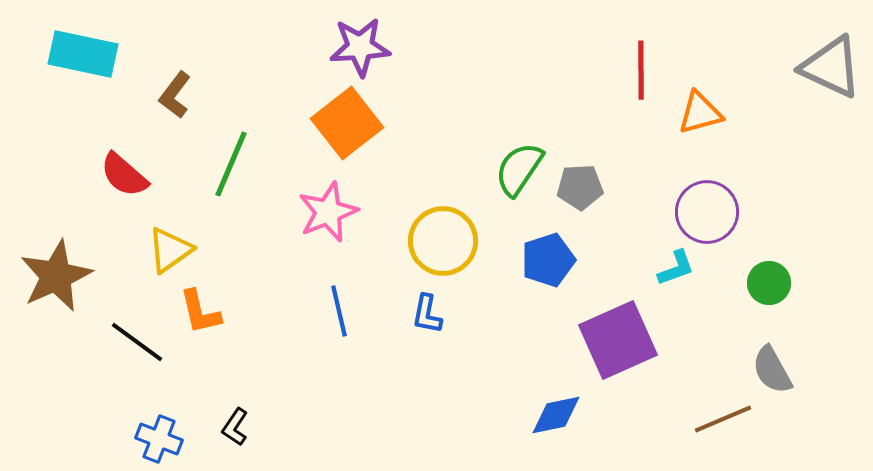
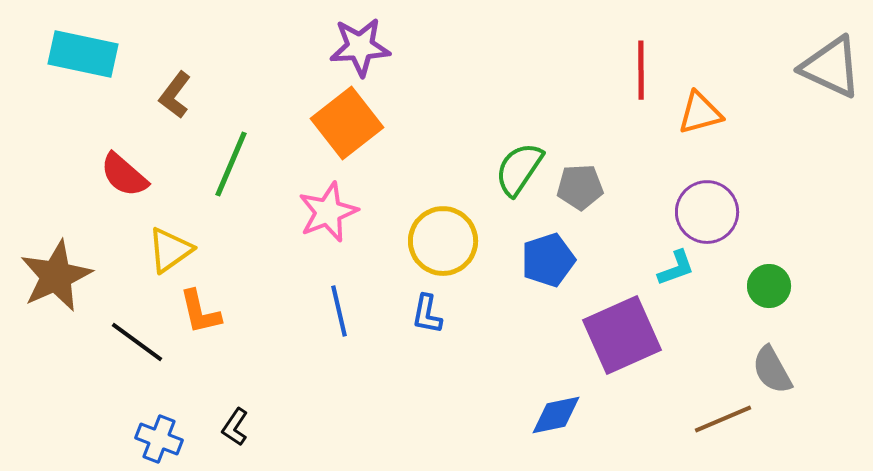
green circle: moved 3 px down
purple square: moved 4 px right, 5 px up
